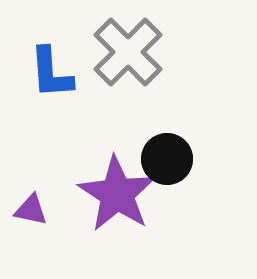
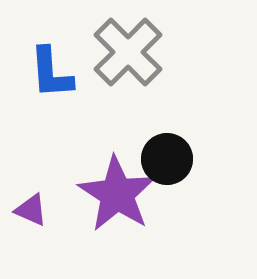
purple triangle: rotated 12 degrees clockwise
